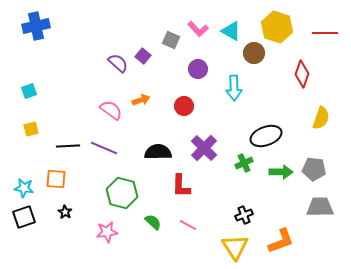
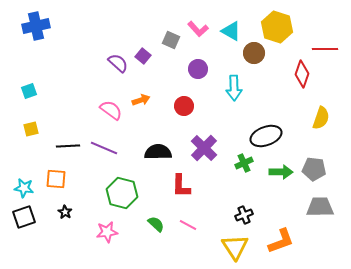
red line: moved 16 px down
green semicircle: moved 3 px right, 2 px down
